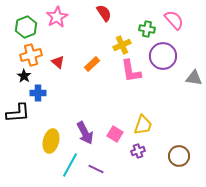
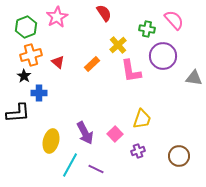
yellow cross: moved 4 px left; rotated 18 degrees counterclockwise
blue cross: moved 1 px right
yellow trapezoid: moved 1 px left, 6 px up
pink square: rotated 14 degrees clockwise
